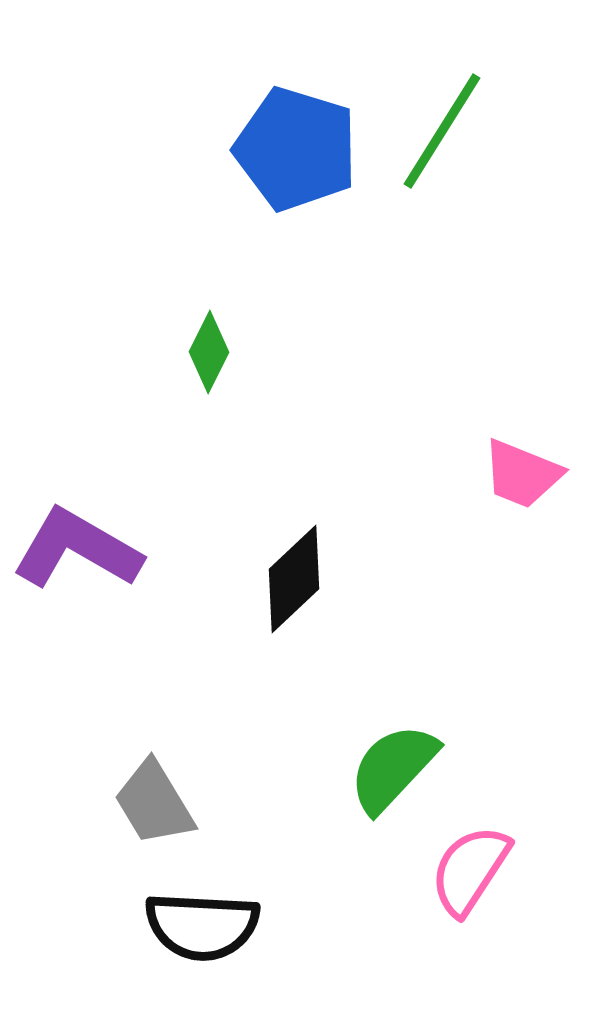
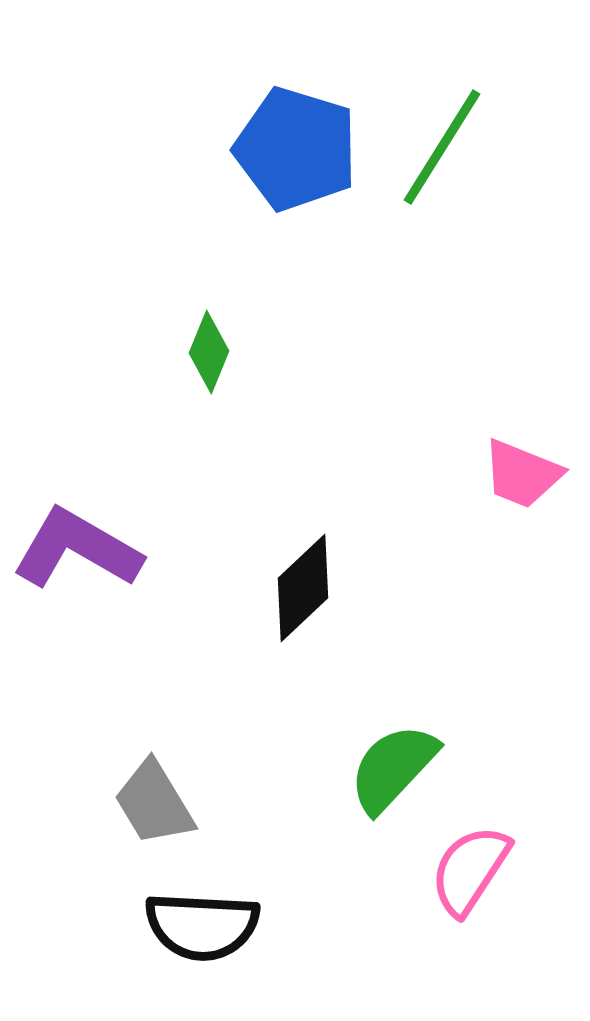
green line: moved 16 px down
green diamond: rotated 4 degrees counterclockwise
black diamond: moved 9 px right, 9 px down
